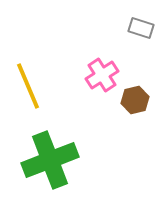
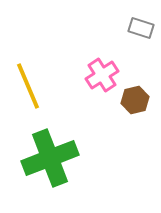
green cross: moved 2 px up
